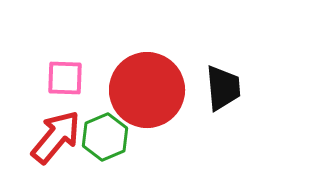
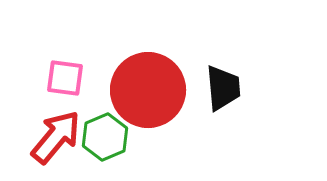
pink square: rotated 6 degrees clockwise
red circle: moved 1 px right
